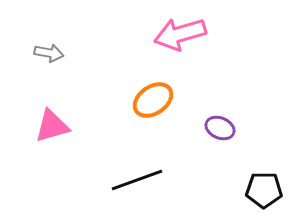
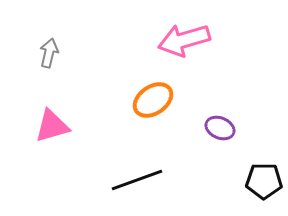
pink arrow: moved 4 px right, 6 px down
gray arrow: rotated 88 degrees counterclockwise
black pentagon: moved 9 px up
